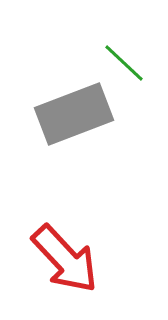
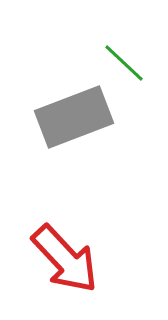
gray rectangle: moved 3 px down
